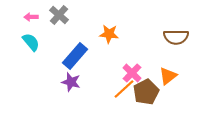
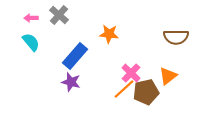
pink arrow: moved 1 px down
pink cross: moved 1 px left
brown pentagon: rotated 15 degrees clockwise
